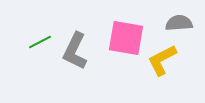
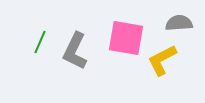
green line: rotated 40 degrees counterclockwise
